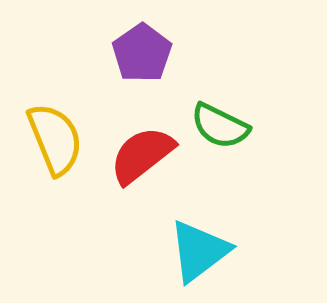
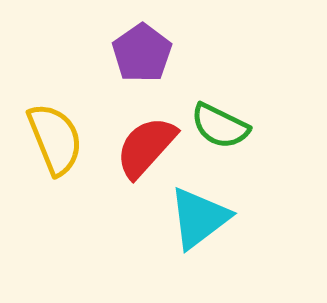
red semicircle: moved 4 px right, 8 px up; rotated 10 degrees counterclockwise
cyan triangle: moved 33 px up
